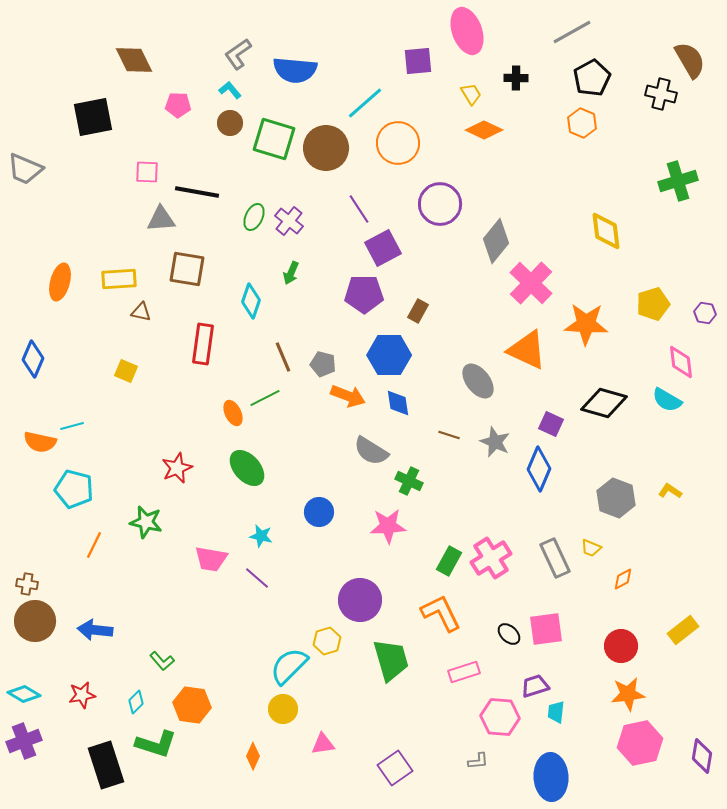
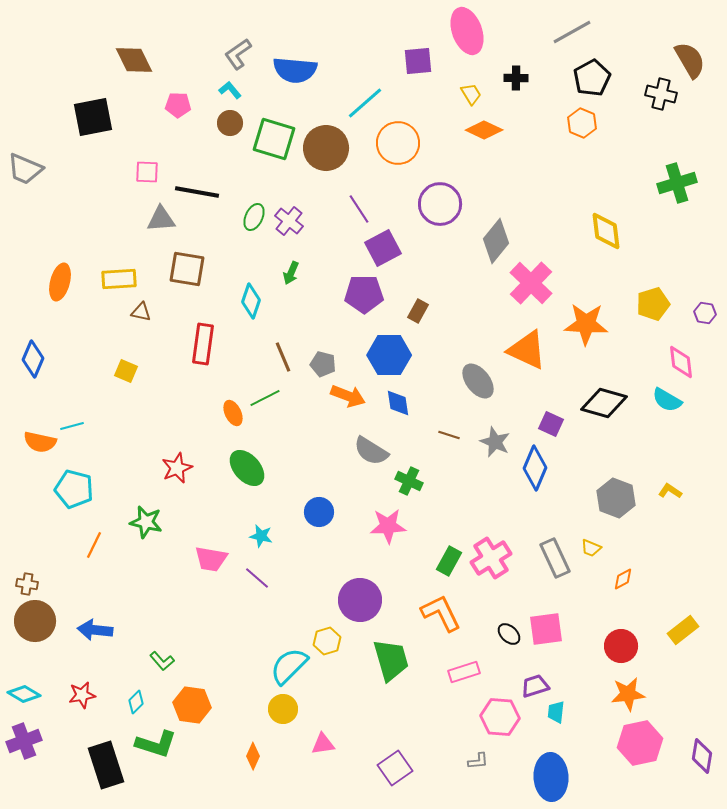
green cross at (678, 181): moved 1 px left, 2 px down
blue diamond at (539, 469): moved 4 px left, 1 px up
